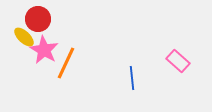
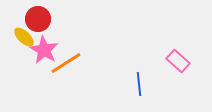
orange line: rotated 32 degrees clockwise
blue line: moved 7 px right, 6 px down
